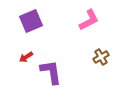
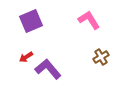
pink L-shape: rotated 95 degrees counterclockwise
purple L-shape: moved 3 px left, 3 px up; rotated 32 degrees counterclockwise
